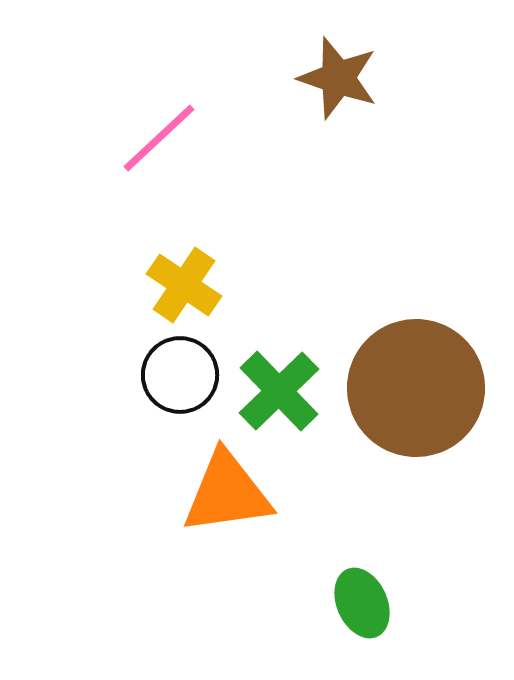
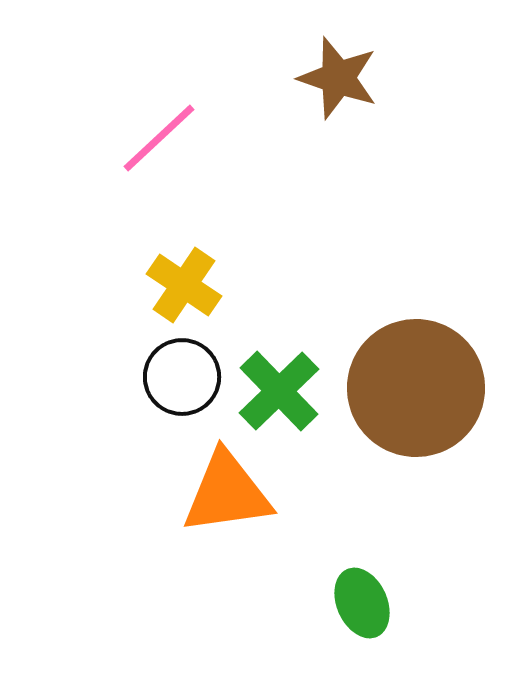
black circle: moved 2 px right, 2 px down
